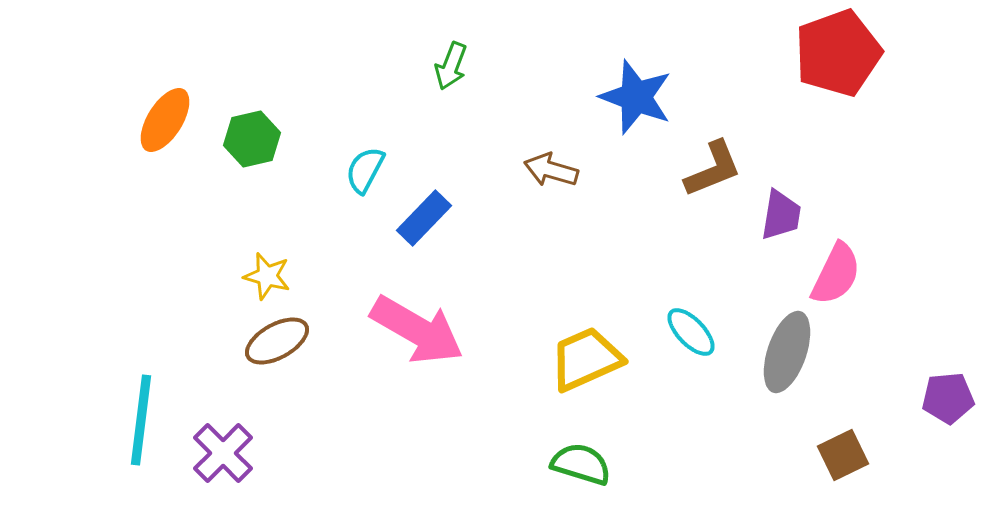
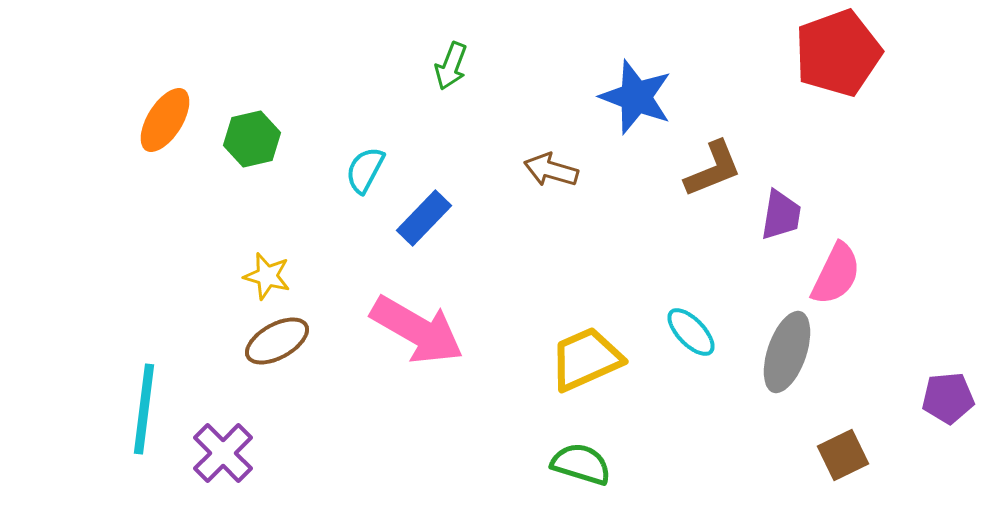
cyan line: moved 3 px right, 11 px up
